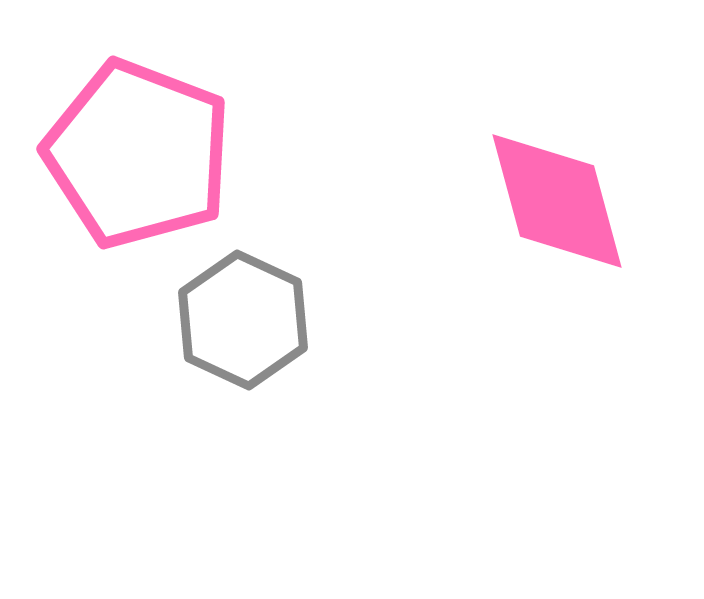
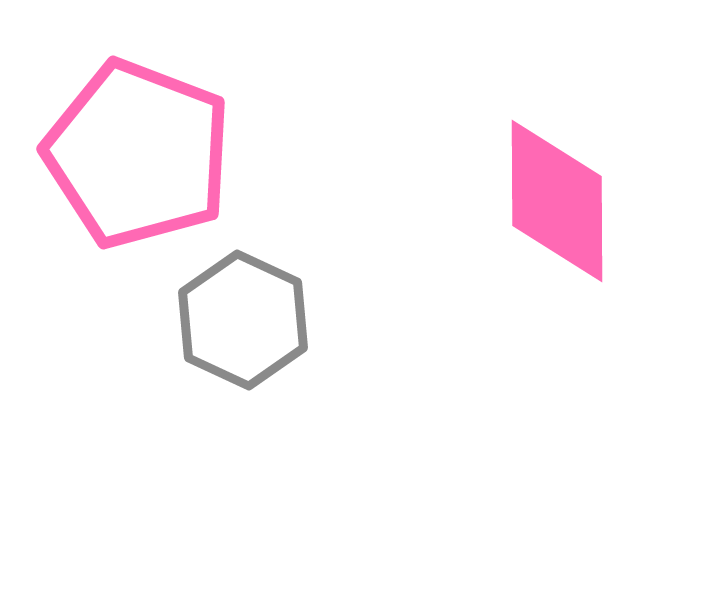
pink diamond: rotated 15 degrees clockwise
